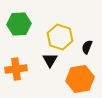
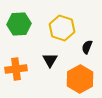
yellow hexagon: moved 2 px right, 9 px up
orange hexagon: rotated 20 degrees counterclockwise
